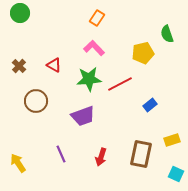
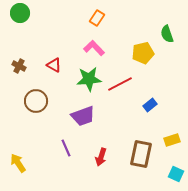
brown cross: rotated 16 degrees counterclockwise
purple line: moved 5 px right, 6 px up
